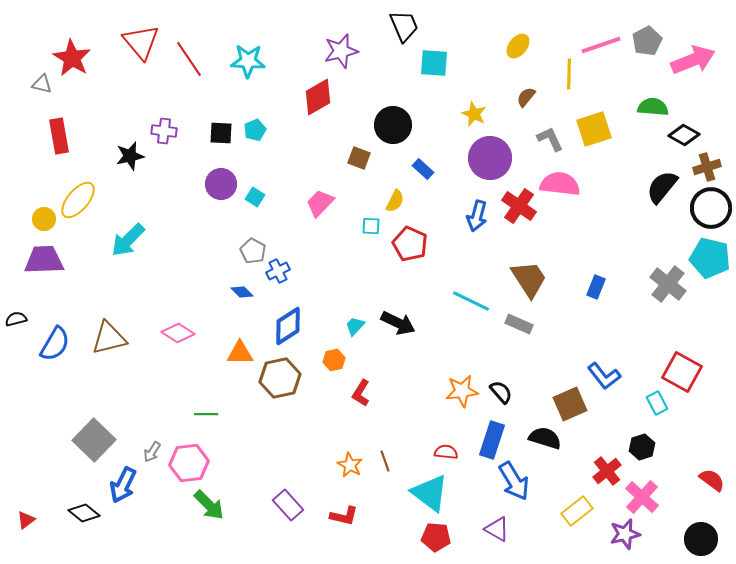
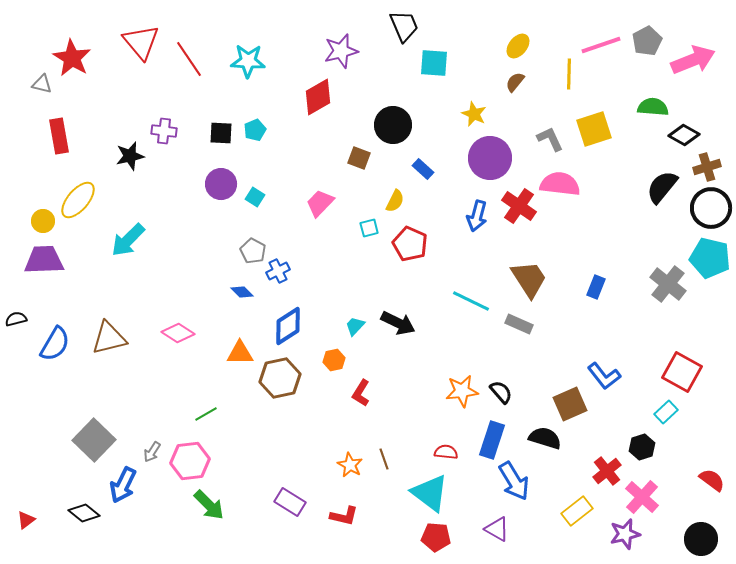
brown semicircle at (526, 97): moved 11 px left, 15 px up
yellow circle at (44, 219): moved 1 px left, 2 px down
cyan square at (371, 226): moved 2 px left, 2 px down; rotated 18 degrees counterclockwise
cyan rectangle at (657, 403): moved 9 px right, 9 px down; rotated 75 degrees clockwise
green line at (206, 414): rotated 30 degrees counterclockwise
brown line at (385, 461): moved 1 px left, 2 px up
pink hexagon at (189, 463): moved 1 px right, 2 px up
purple rectangle at (288, 505): moved 2 px right, 3 px up; rotated 16 degrees counterclockwise
